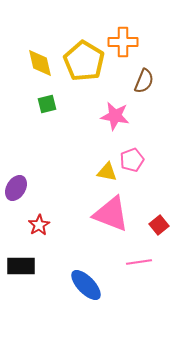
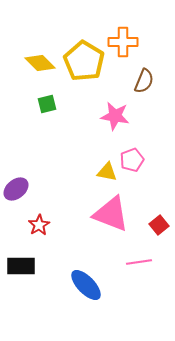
yellow diamond: rotated 32 degrees counterclockwise
purple ellipse: moved 1 px down; rotated 20 degrees clockwise
